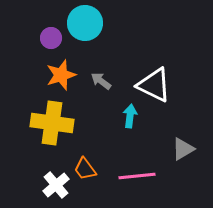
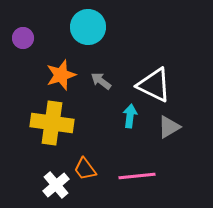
cyan circle: moved 3 px right, 4 px down
purple circle: moved 28 px left
gray triangle: moved 14 px left, 22 px up
